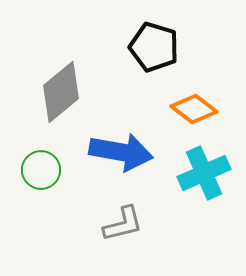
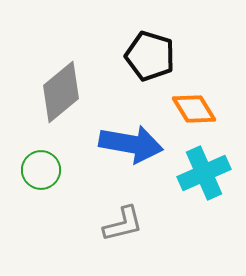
black pentagon: moved 4 px left, 9 px down
orange diamond: rotated 21 degrees clockwise
blue arrow: moved 10 px right, 8 px up
